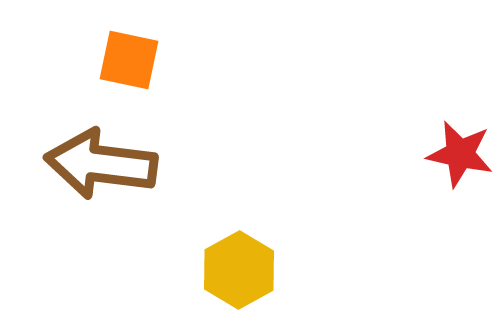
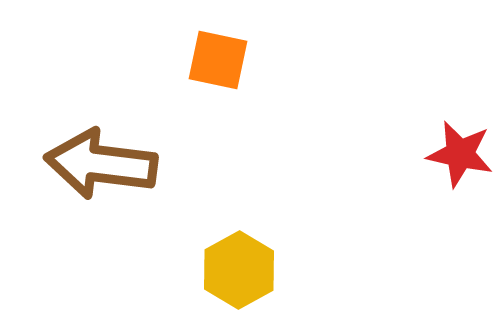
orange square: moved 89 px right
